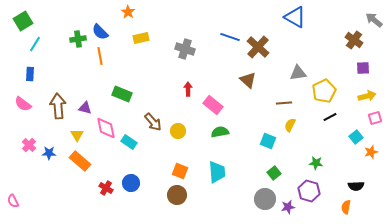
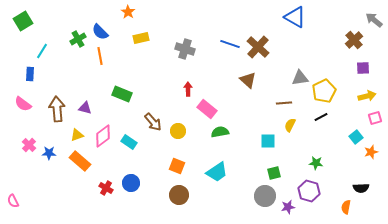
blue line at (230, 37): moved 7 px down
green cross at (78, 39): rotated 21 degrees counterclockwise
brown cross at (354, 40): rotated 12 degrees clockwise
cyan line at (35, 44): moved 7 px right, 7 px down
gray triangle at (298, 73): moved 2 px right, 5 px down
pink rectangle at (213, 105): moved 6 px left, 4 px down
brown arrow at (58, 106): moved 1 px left, 3 px down
black line at (330, 117): moved 9 px left
pink diamond at (106, 128): moved 3 px left, 8 px down; rotated 65 degrees clockwise
yellow triangle at (77, 135): rotated 40 degrees clockwise
cyan square at (268, 141): rotated 21 degrees counterclockwise
orange square at (180, 171): moved 3 px left, 5 px up
cyan trapezoid at (217, 172): rotated 60 degrees clockwise
green square at (274, 173): rotated 24 degrees clockwise
black semicircle at (356, 186): moved 5 px right, 2 px down
brown circle at (177, 195): moved 2 px right
gray circle at (265, 199): moved 3 px up
